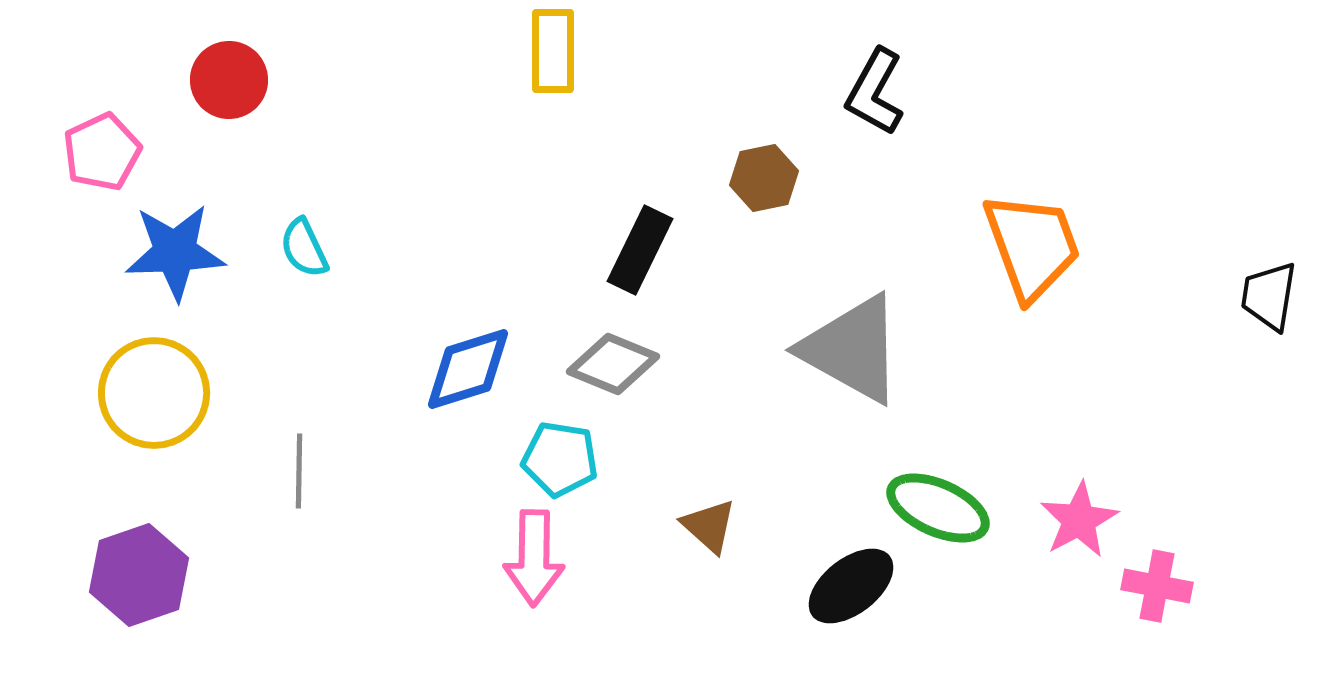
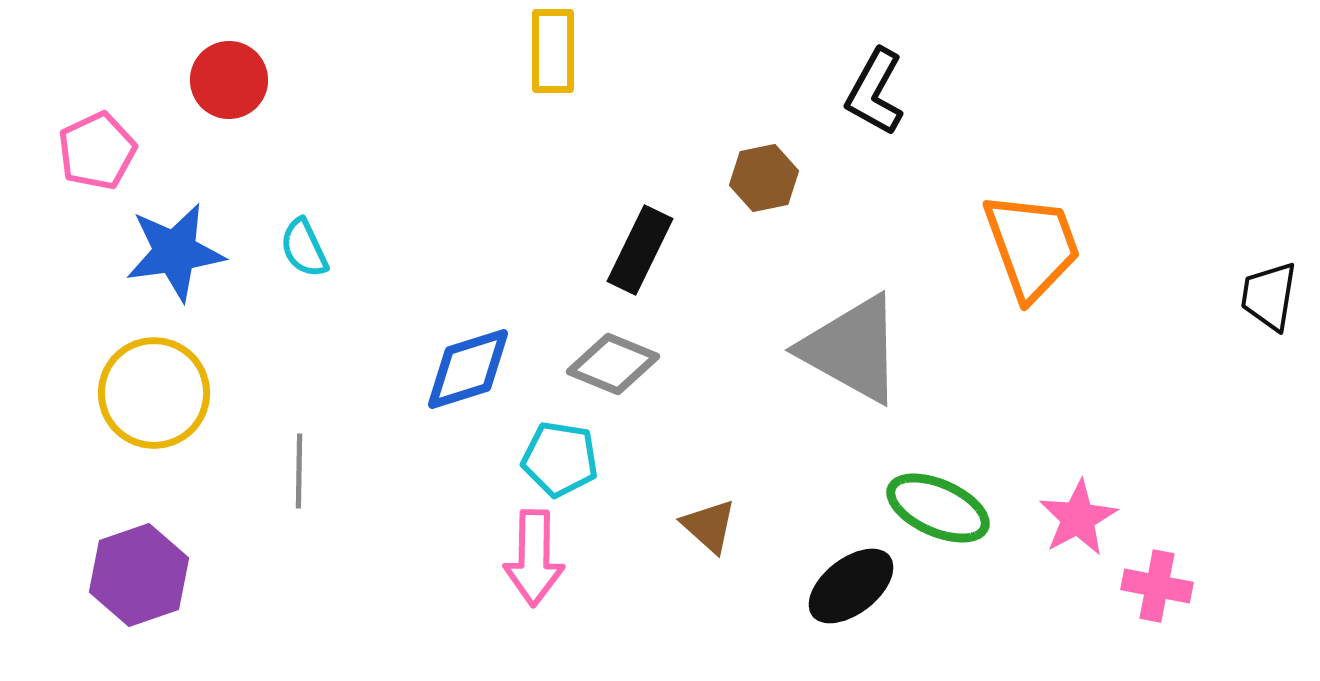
pink pentagon: moved 5 px left, 1 px up
blue star: rotated 6 degrees counterclockwise
pink star: moved 1 px left, 2 px up
